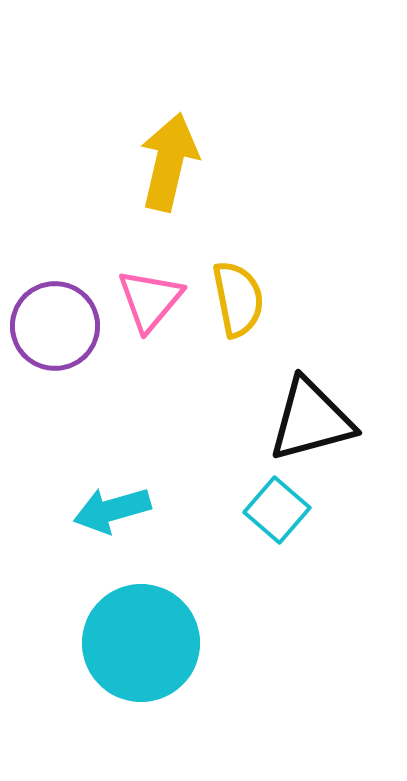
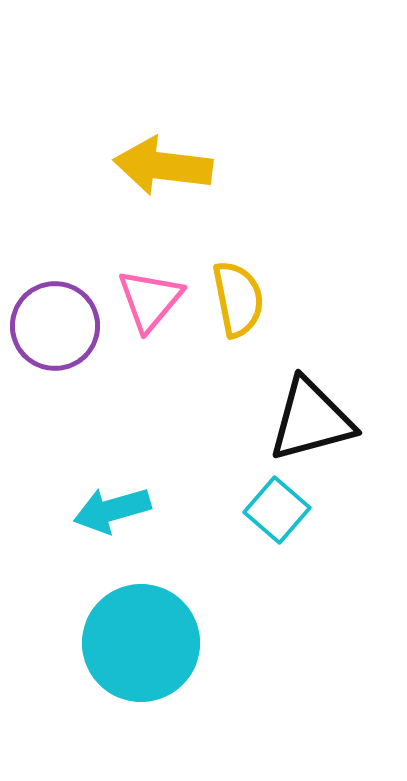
yellow arrow: moved 6 px left, 4 px down; rotated 96 degrees counterclockwise
